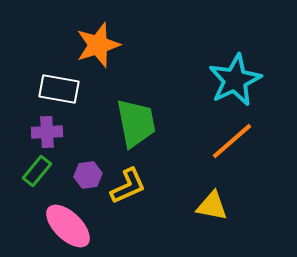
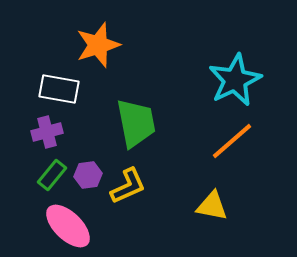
purple cross: rotated 12 degrees counterclockwise
green rectangle: moved 15 px right, 4 px down
